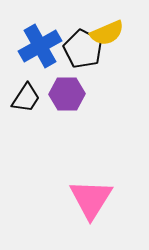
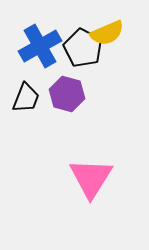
black pentagon: moved 1 px up
purple hexagon: rotated 16 degrees clockwise
black trapezoid: rotated 12 degrees counterclockwise
pink triangle: moved 21 px up
